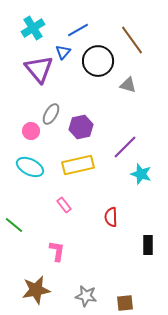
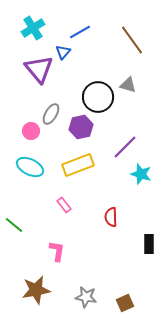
blue line: moved 2 px right, 2 px down
black circle: moved 36 px down
yellow rectangle: rotated 8 degrees counterclockwise
black rectangle: moved 1 px right, 1 px up
gray star: moved 1 px down
brown square: rotated 18 degrees counterclockwise
